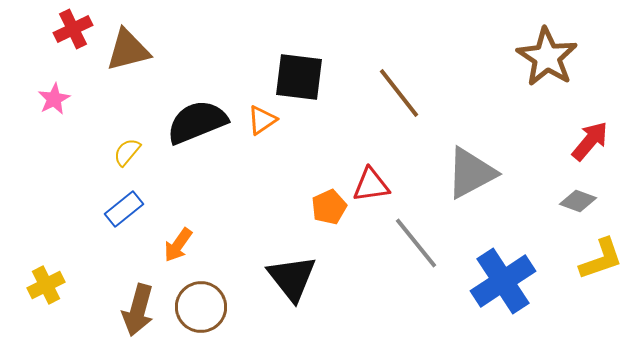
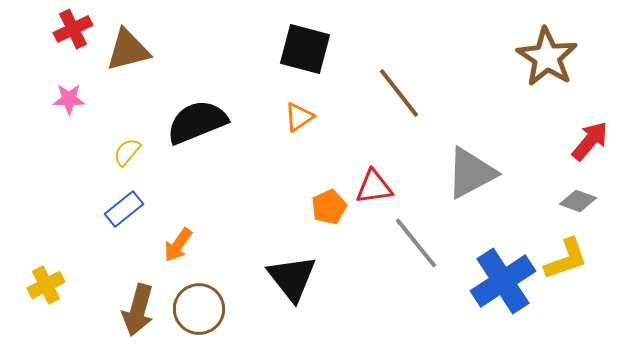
black square: moved 6 px right, 28 px up; rotated 8 degrees clockwise
pink star: moved 15 px right; rotated 28 degrees clockwise
orange triangle: moved 37 px right, 3 px up
red triangle: moved 3 px right, 2 px down
yellow L-shape: moved 35 px left
brown circle: moved 2 px left, 2 px down
